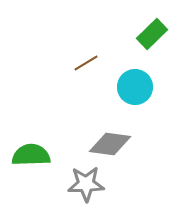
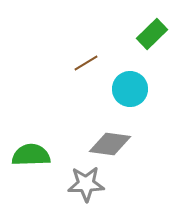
cyan circle: moved 5 px left, 2 px down
